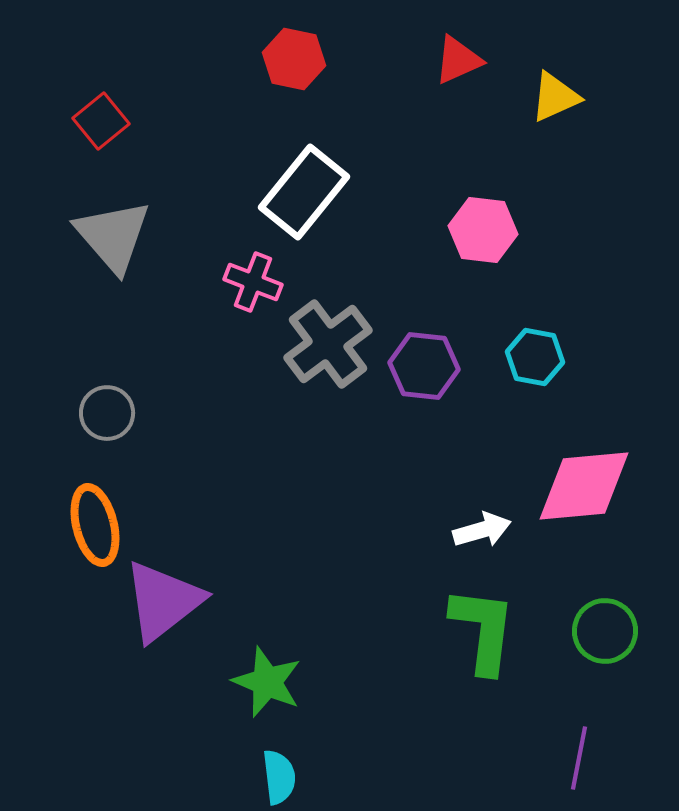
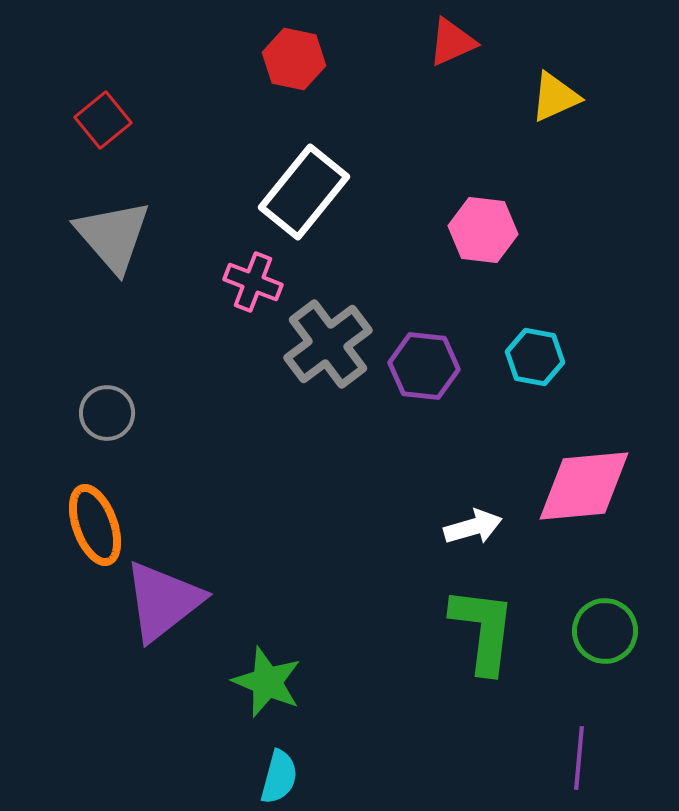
red triangle: moved 6 px left, 18 px up
red square: moved 2 px right, 1 px up
orange ellipse: rotated 6 degrees counterclockwise
white arrow: moved 9 px left, 3 px up
purple line: rotated 6 degrees counterclockwise
cyan semicircle: rotated 22 degrees clockwise
